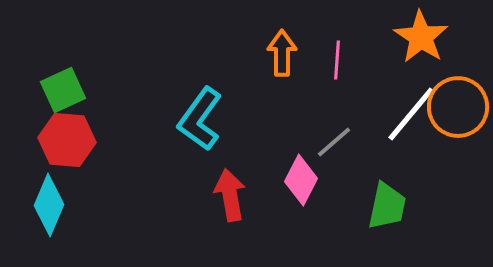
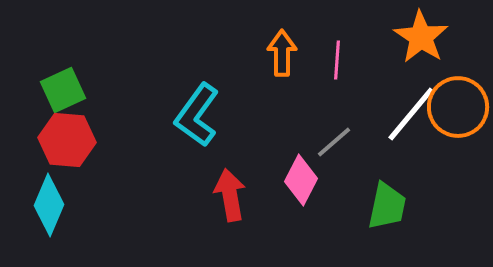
cyan L-shape: moved 3 px left, 4 px up
